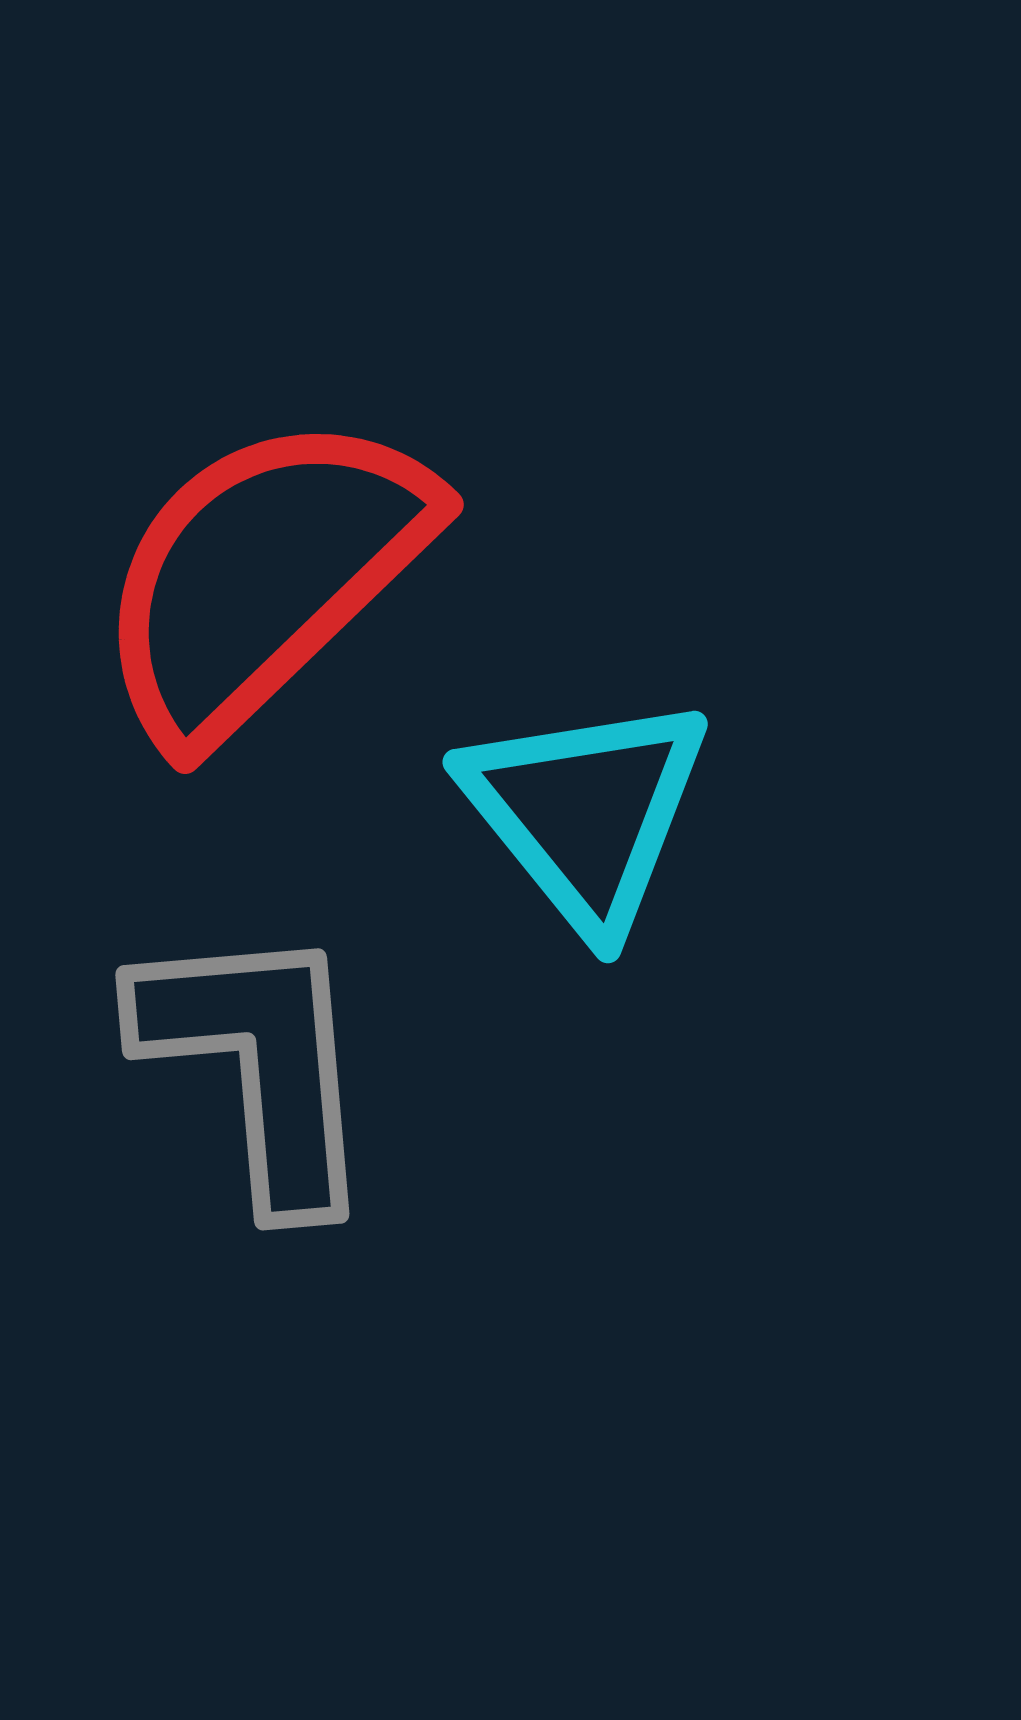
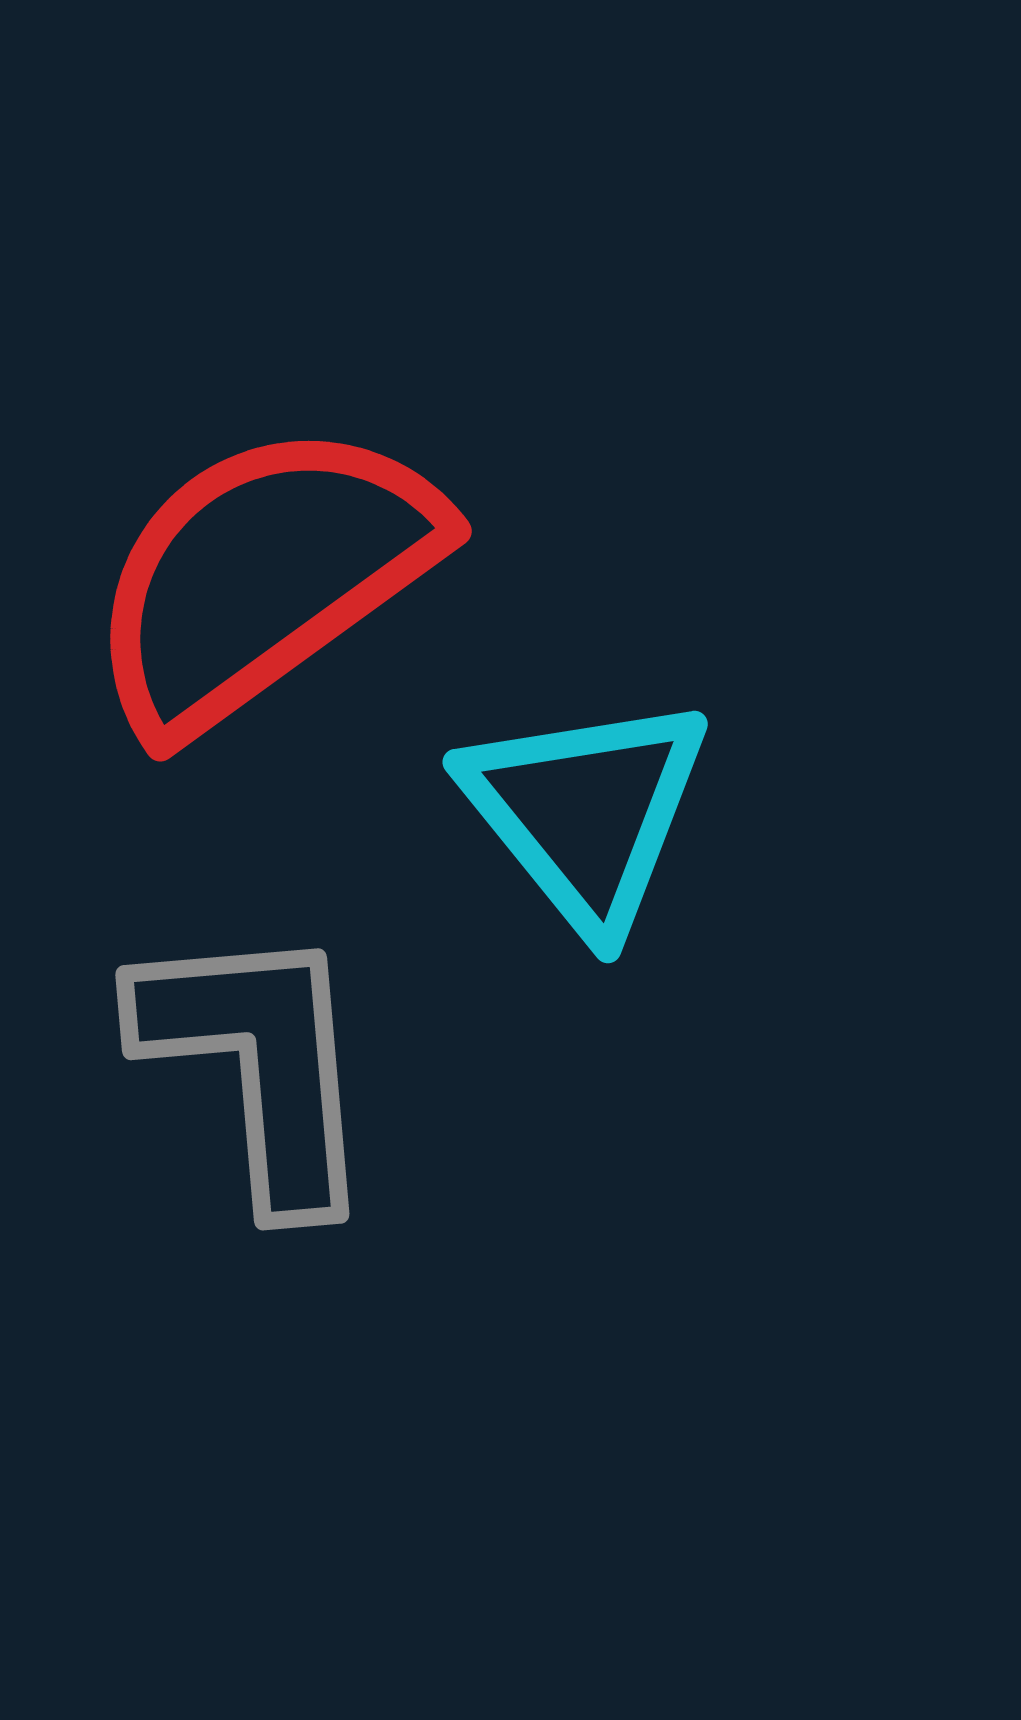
red semicircle: rotated 8 degrees clockwise
